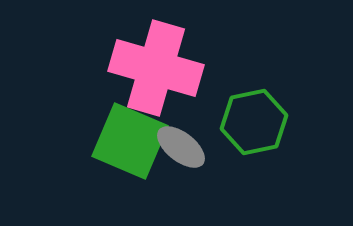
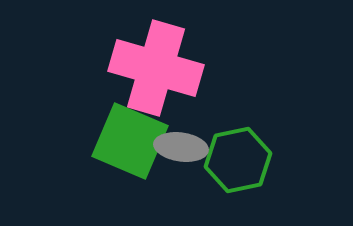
green hexagon: moved 16 px left, 38 px down
gray ellipse: rotated 30 degrees counterclockwise
